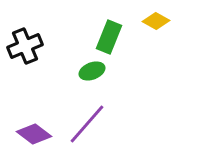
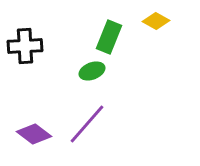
black cross: rotated 20 degrees clockwise
